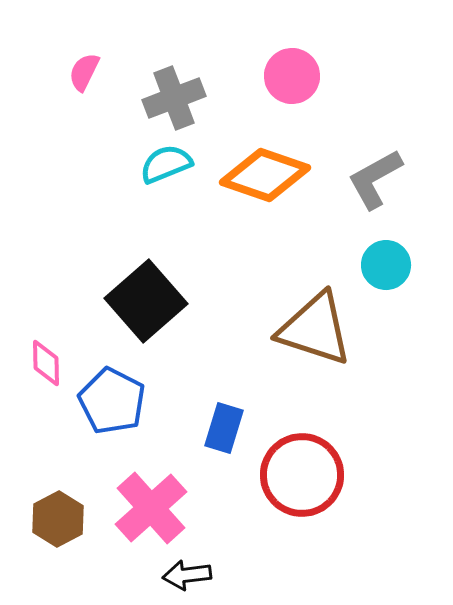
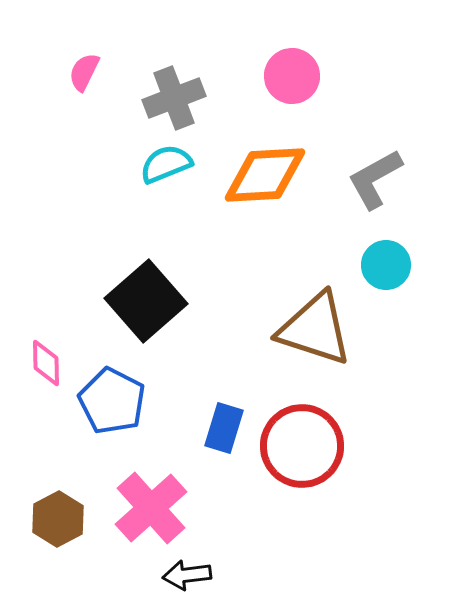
orange diamond: rotated 22 degrees counterclockwise
red circle: moved 29 px up
